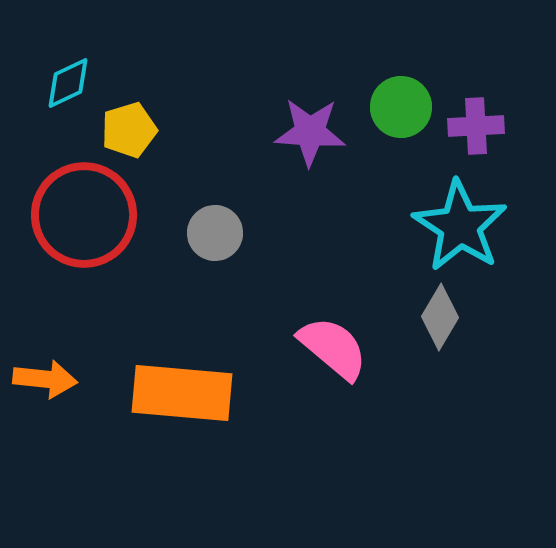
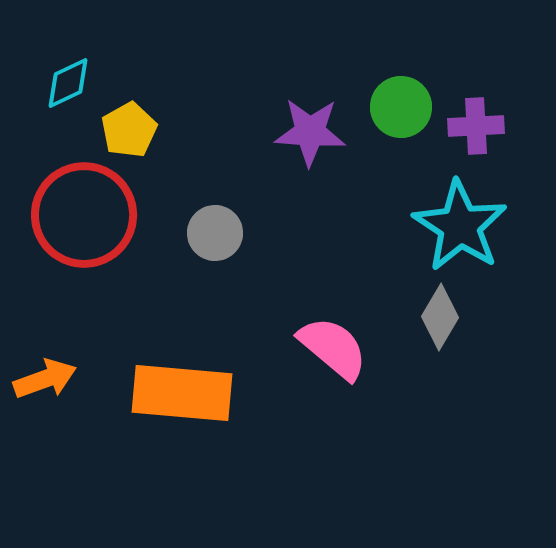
yellow pentagon: rotated 12 degrees counterclockwise
orange arrow: rotated 26 degrees counterclockwise
